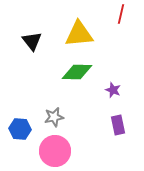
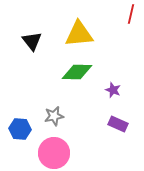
red line: moved 10 px right
gray star: moved 1 px up
purple rectangle: moved 1 px up; rotated 54 degrees counterclockwise
pink circle: moved 1 px left, 2 px down
